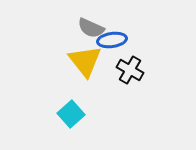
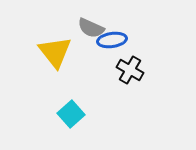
yellow triangle: moved 30 px left, 9 px up
